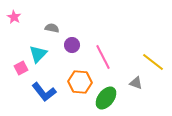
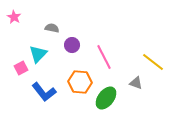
pink line: moved 1 px right
